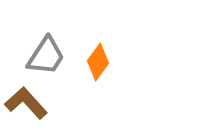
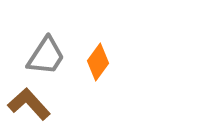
brown L-shape: moved 3 px right, 1 px down
